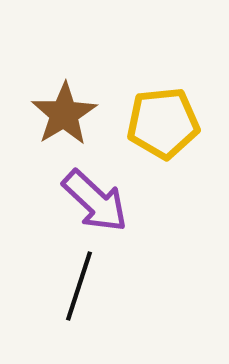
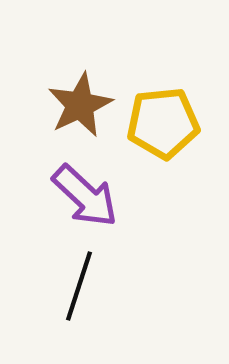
brown star: moved 16 px right, 9 px up; rotated 6 degrees clockwise
purple arrow: moved 10 px left, 5 px up
